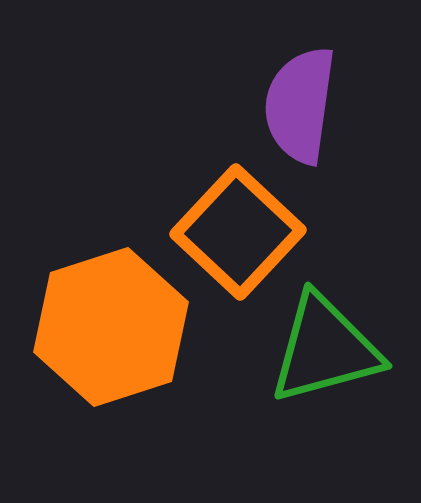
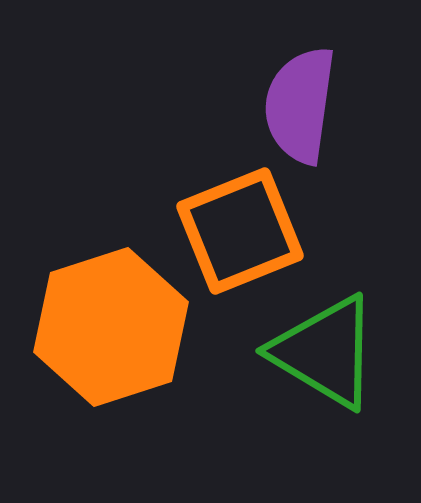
orange square: moved 2 px right, 1 px up; rotated 25 degrees clockwise
green triangle: moved 3 px down; rotated 46 degrees clockwise
